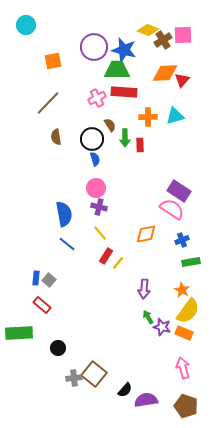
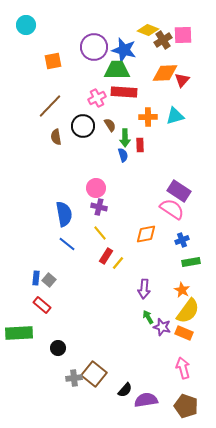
brown line at (48, 103): moved 2 px right, 3 px down
black circle at (92, 139): moved 9 px left, 13 px up
blue semicircle at (95, 159): moved 28 px right, 4 px up
